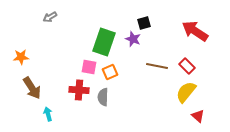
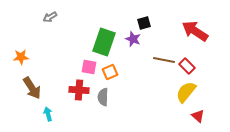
brown line: moved 7 px right, 6 px up
